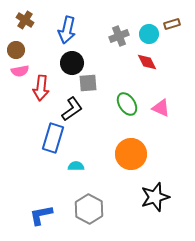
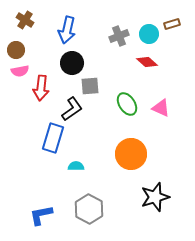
red diamond: rotated 20 degrees counterclockwise
gray square: moved 2 px right, 3 px down
